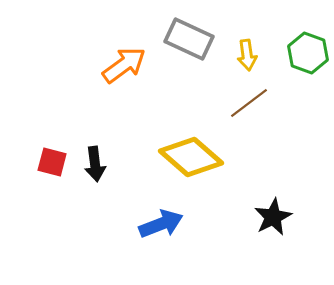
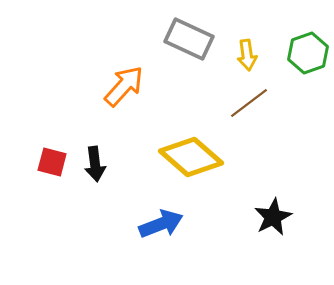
green hexagon: rotated 21 degrees clockwise
orange arrow: moved 21 px down; rotated 12 degrees counterclockwise
